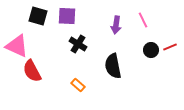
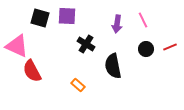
black square: moved 2 px right, 2 px down
purple arrow: moved 1 px right, 1 px up
black cross: moved 8 px right
black circle: moved 5 px left, 1 px up
